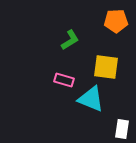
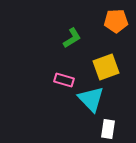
green L-shape: moved 2 px right, 2 px up
yellow square: rotated 28 degrees counterclockwise
cyan triangle: rotated 24 degrees clockwise
white rectangle: moved 14 px left
